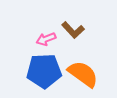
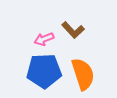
pink arrow: moved 2 px left
orange semicircle: rotated 36 degrees clockwise
